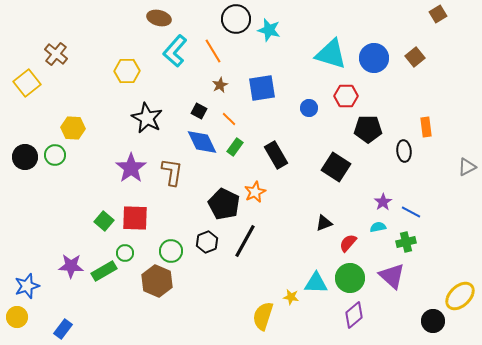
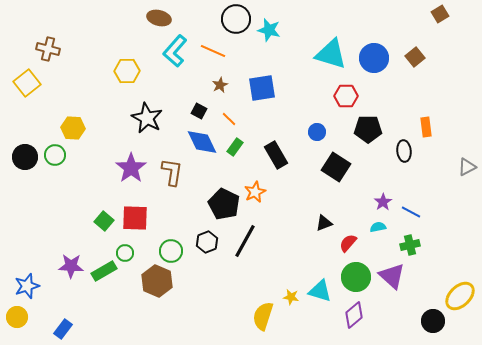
brown square at (438, 14): moved 2 px right
orange line at (213, 51): rotated 35 degrees counterclockwise
brown cross at (56, 54): moved 8 px left, 5 px up; rotated 25 degrees counterclockwise
blue circle at (309, 108): moved 8 px right, 24 px down
green cross at (406, 242): moved 4 px right, 3 px down
green circle at (350, 278): moved 6 px right, 1 px up
cyan triangle at (316, 283): moved 4 px right, 8 px down; rotated 15 degrees clockwise
